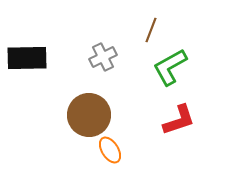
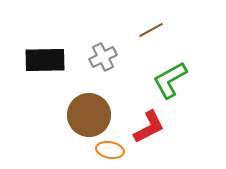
brown line: rotated 40 degrees clockwise
black rectangle: moved 18 px right, 2 px down
green L-shape: moved 13 px down
red L-shape: moved 30 px left, 7 px down; rotated 9 degrees counterclockwise
orange ellipse: rotated 48 degrees counterclockwise
